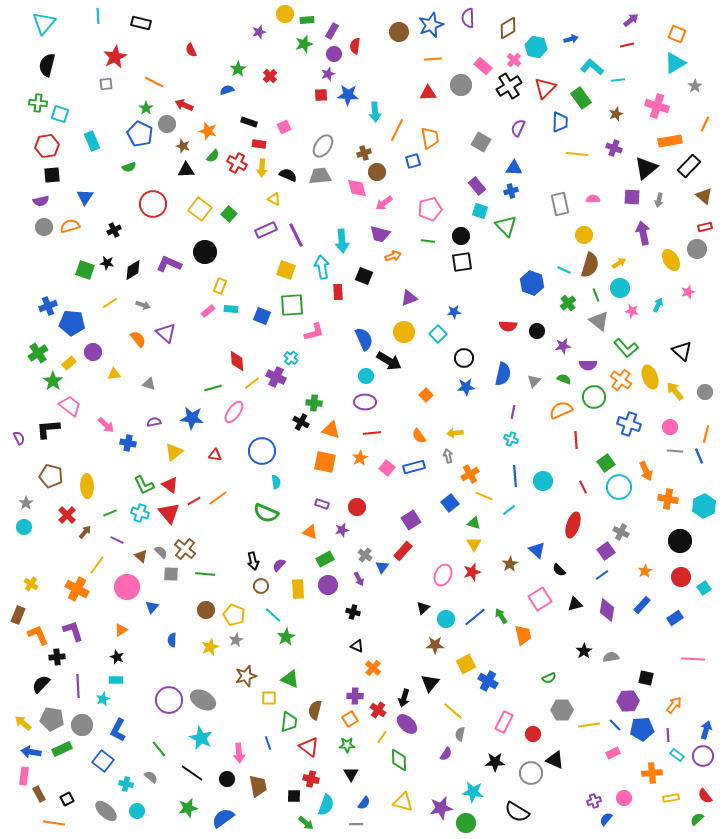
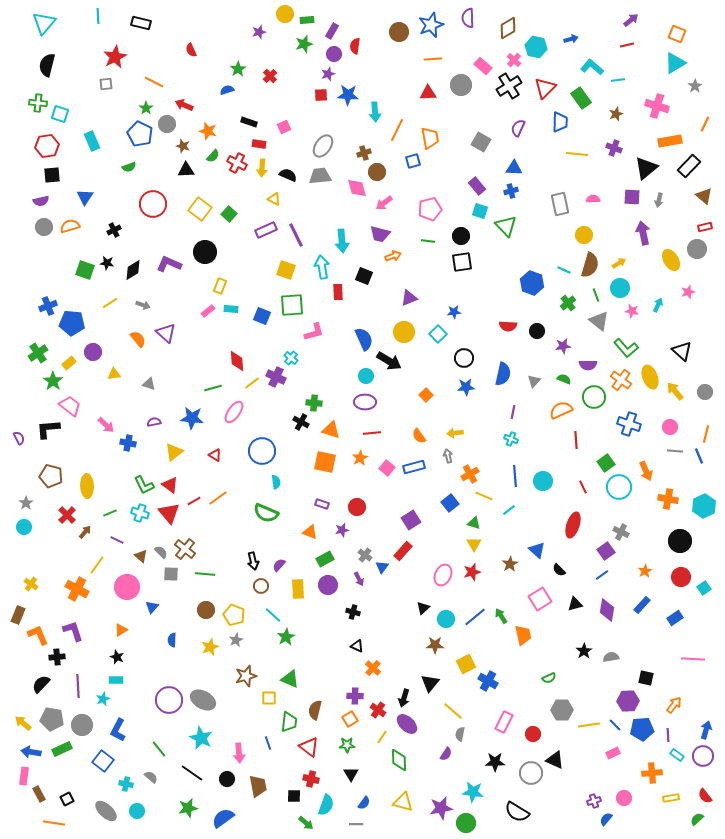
red triangle at (215, 455): rotated 24 degrees clockwise
